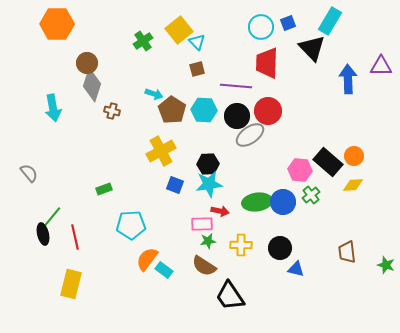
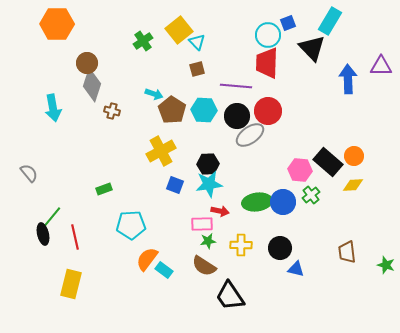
cyan circle at (261, 27): moved 7 px right, 8 px down
